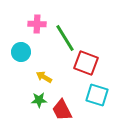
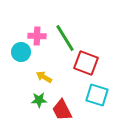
pink cross: moved 12 px down
